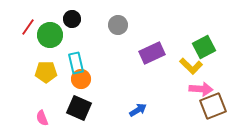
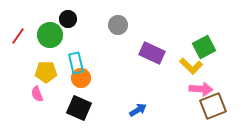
black circle: moved 4 px left
red line: moved 10 px left, 9 px down
purple rectangle: rotated 50 degrees clockwise
orange circle: moved 1 px up
pink semicircle: moved 5 px left, 24 px up
